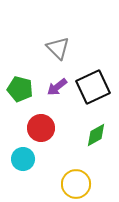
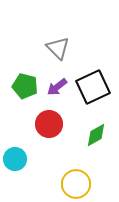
green pentagon: moved 5 px right, 3 px up
red circle: moved 8 px right, 4 px up
cyan circle: moved 8 px left
